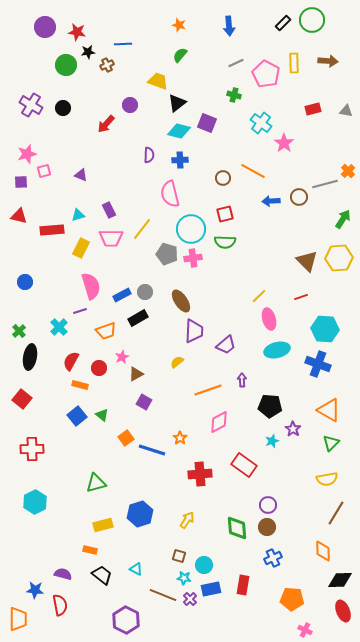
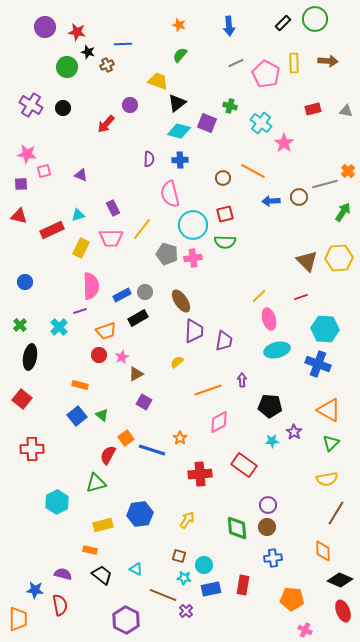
green circle at (312, 20): moved 3 px right, 1 px up
black star at (88, 52): rotated 24 degrees clockwise
green circle at (66, 65): moved 1 px right, 2 px down
green cross at (234, 95): moved 4 px left, 11 px down
pink star at (27, 154): rotated 24 degrees clockwise
purple semicircle at (149, 155): moved 4 px down
purple square at (21, 182): moved 2 px down
purple rectangle at (109, 210): moved 4 px right, 2 px up
green arrow at (343, 219): moved 7 px up
cyan circle at (191, 229): moved 2 px right, 4 px up
red rectangle at (52, 230): rotated 20 degrees counterclockwise
pink semicircle at (91, 286): rotated 16 degrees clockwise
green cross at (19, 331): moved 1 px right, 6 px up
purple trapezoid at (226, 345): moved 2 px left, 4 px up; rotated 40 degrees counterclockwise
red semicircle at (71, 361): moved 37 px right, 94 px down
red circle at (99, 368): moved 13 px up
purple star at (293, 429): moved 1 px right, 3 px down
cyan star at (272, 441): rotated 16 degrees clockwise
cyan hexagon at (35, 502): moved 22 px right
blue hexagon at (140, 514): rotated 10 degrees clockwise
blue cross at (273, 558): rotated 18 degrees clockwise
black diamond at (340, 580): rotated 25 degrees clockwise
purple cross at (190, 599): moved 4 px left, 12 px down
